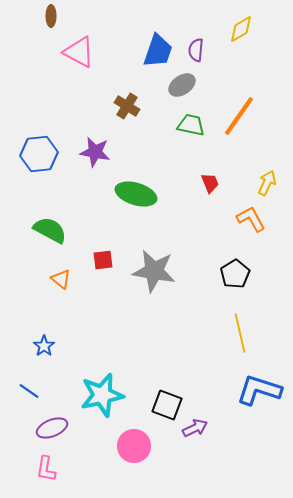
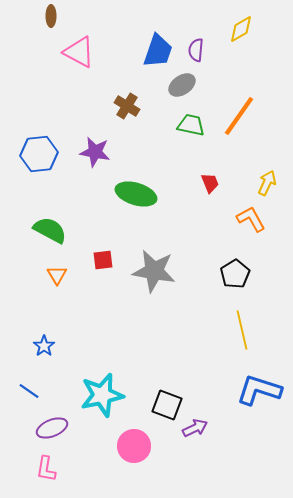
orange triangle: moved 4 px left, 4 px up; rotated 20 degrees clockwise
yellow line: moved 2 px right, 3 px up
